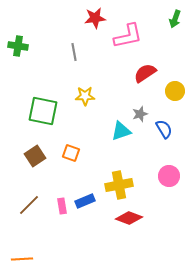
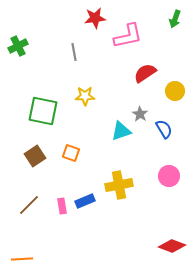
green cross: rotated 36 degrees counterclockwise
gray star: rotated 21 degrees counterclockwise
red diamond: moved 43 px right, 28 px down
